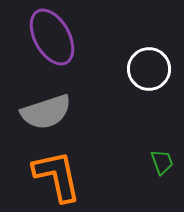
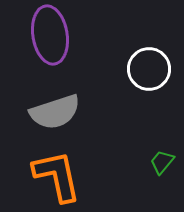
purple ellipse: moved 2 px left, 2 px up; rotated 20 degrees clockwise
gray semicircle: moved 9 px right
green trapezoid: rotated 120 degrees counterclockwise
